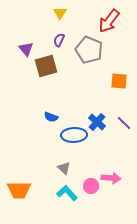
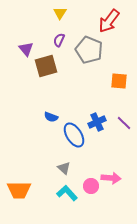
blue cross: rotated 24 degrees clockwise
blue ellipse: rotated 60 degrees clockwise
